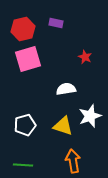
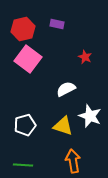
purple rectangle: moved 1 px right, 1 px down
pink square: rotated 36 degrees counterclockwise
white semicircle: rotated 18 degrees counterclockwise
white star: rotated 30 degrees counterclockwise
